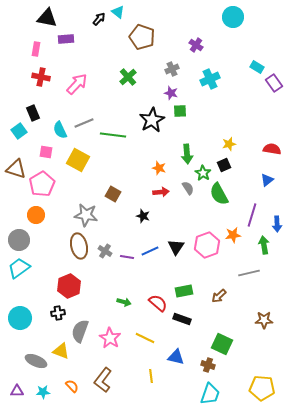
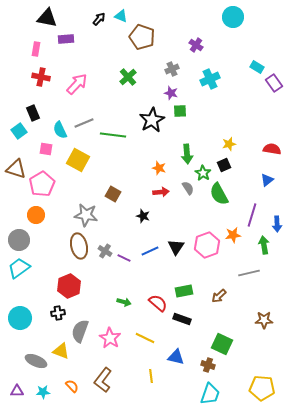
cyan triangle at (118, 12): moved 3 px right, 4 px down; rotated 16 degrees counterclockwise
pink square at (46, 152): moved 3 px up
purple line at (127, 257): moved 3 px left, 1 px down; rotated 16 degrees clockwise
